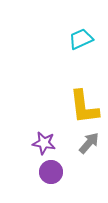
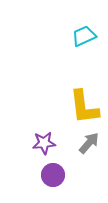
cyan trapezoid: moved 3 px right, 3 px up
purple star: rotated 15 degrees counterclockwise
purple circle: moved 2 px right, 3 px down
